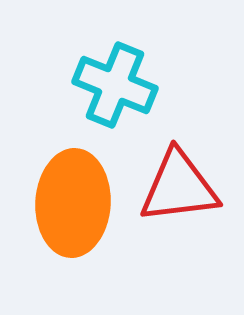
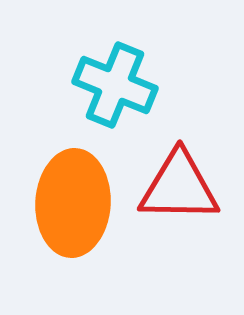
red triangle: rotated 8 degrees clockwise
